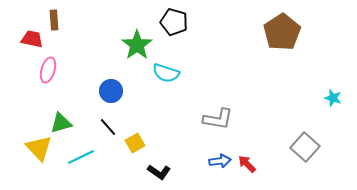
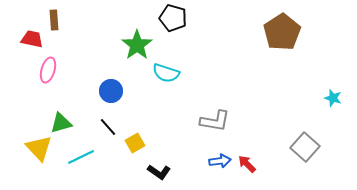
black pentagon: moved 1 px left, 4 px up
gray L-shape: moved 3 px left, 2 px down
